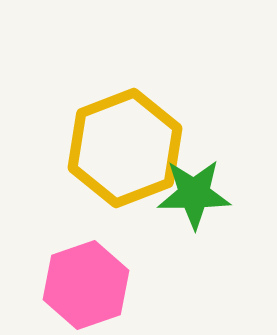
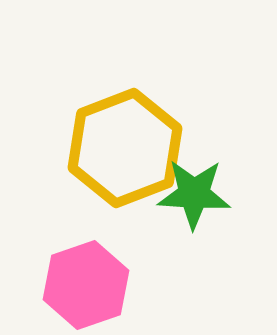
green star: rotated 4 degrees clockwise
